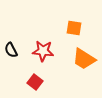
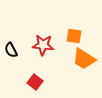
orange square: moved 8 px down
red star: moved 6 px up
